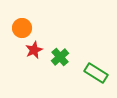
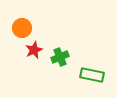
green cross: rotated 18 degrees clockwise
green rectangle: moved 4 px left, 2 px down; rotated 20 degrees counterclockwise
